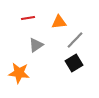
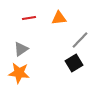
red line: moved 1 px right
orange triangle: moved 4 px up
gray line: moved 5 px right
gray triangle: moved 15 px left, 4 px down
